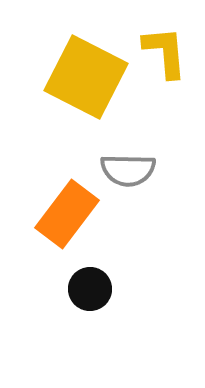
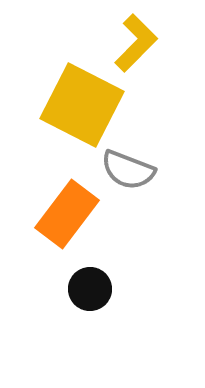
yellow L-shape: moved 29 px left, 9 px up; rotated 50 degrees clockwise
yellow square: moved 4 px left, 28 px down
gray semicircle: rotated 20 degrees clockwise
